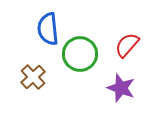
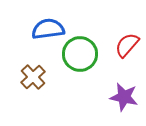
blue semicircle: rotated 88 degrees clockwise
purple star: moved 3 px right, 9 px down; rotated 8 degrees counterclockwise
